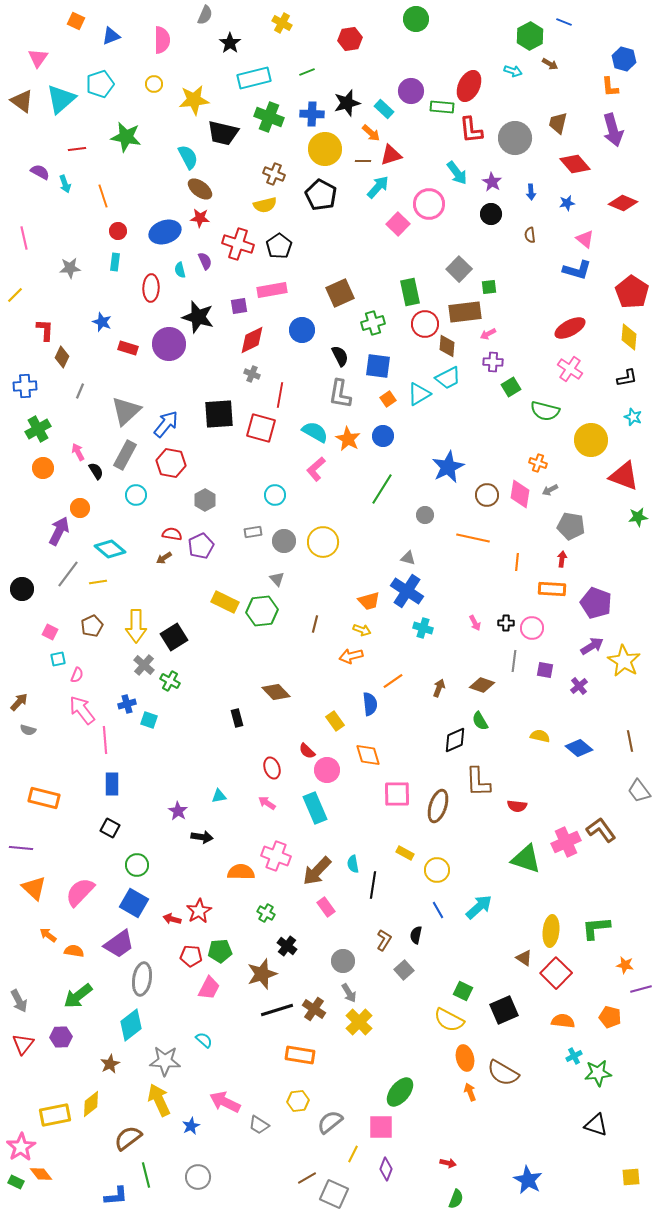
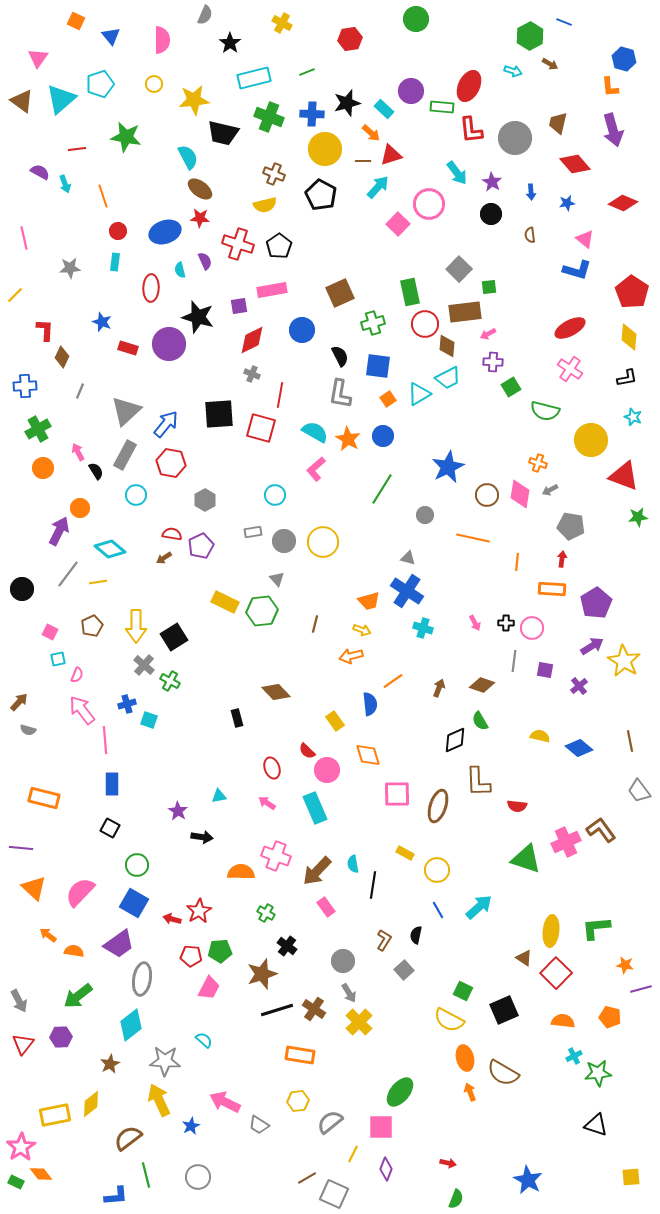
blue triangle at (111, 36): rotated 48 degrees counterclockwise
purple pentagon at (596, 603): rotated 20 degrees clockwise
